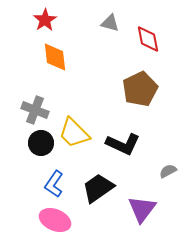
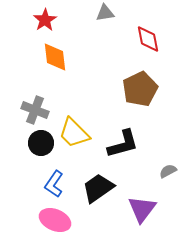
gray triangle: moved 5 px left, 10 px up; rotated 24 degrees counterclockwise
black L-shape: rotated 40 degrees counterclockwise
